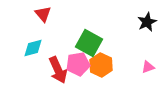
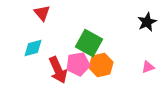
red triangle: moved 1 px left, 1 px up
orange hexagon: rotated 20 degrees clockwise
